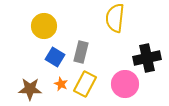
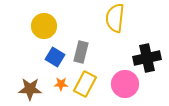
orange star: rotated 24 degrees counterclockwise
